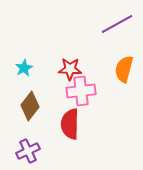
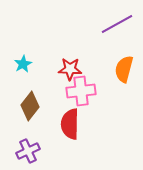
cyan star: moved 1 px left, 4 px up
